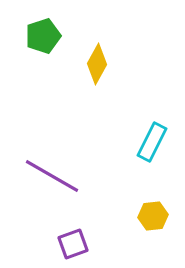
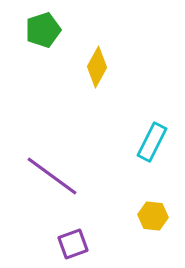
green pentagon: moved 6 px up
yellow diamond: moved 3 px down
purple line: rotated 6 degrees clockwise
yellow hexagon: rotated 12 degrees clockwise
